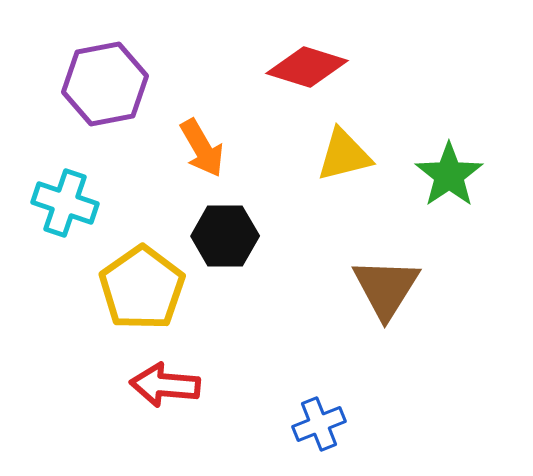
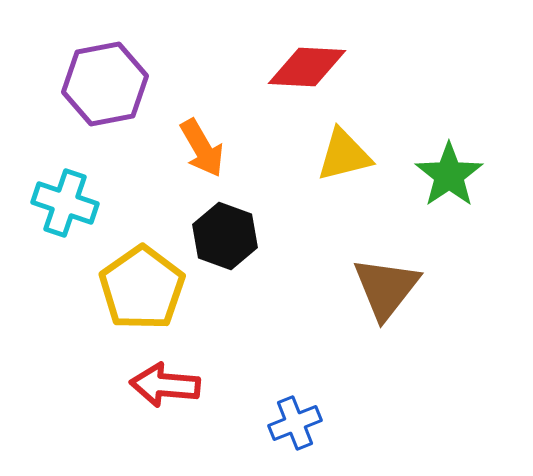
red diamond: rotated 14 degrees counterclockwise
black hexagon: rotated 20 degrees clockwise
brown triangle: rotated 6 degrees clockwise
blue cross: moved 24 px left, 1 px up
